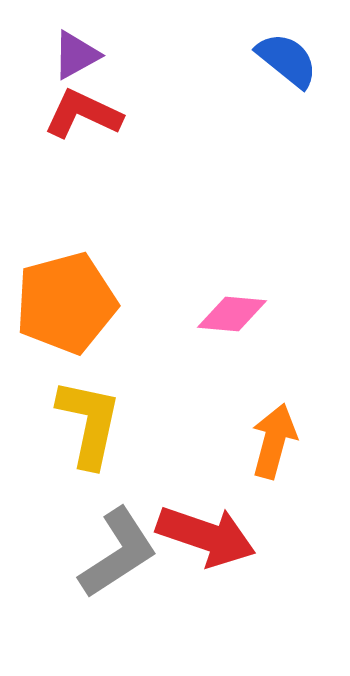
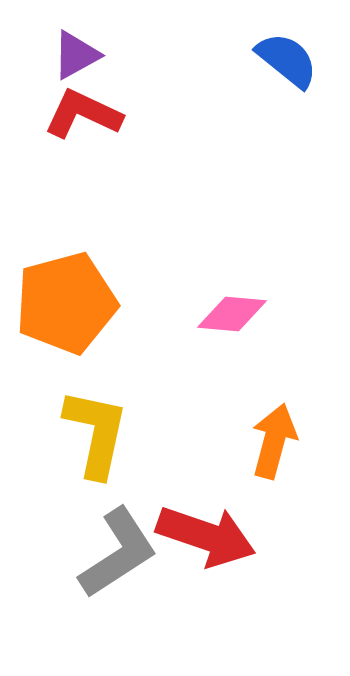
yellow L-shape: moved 7 px right, 10 px down
